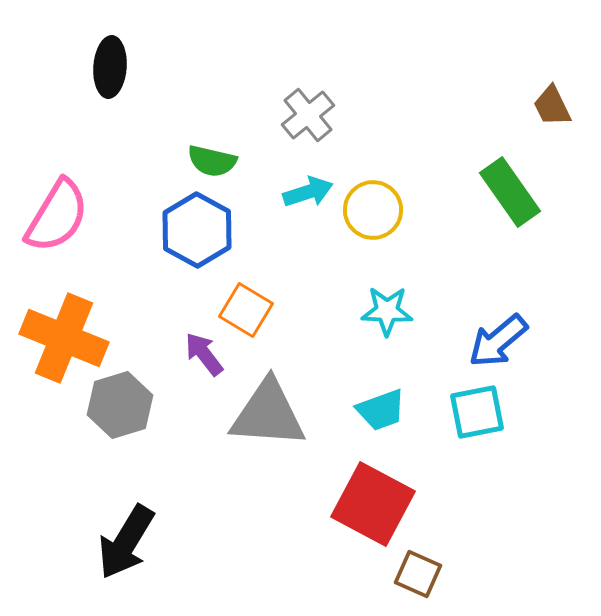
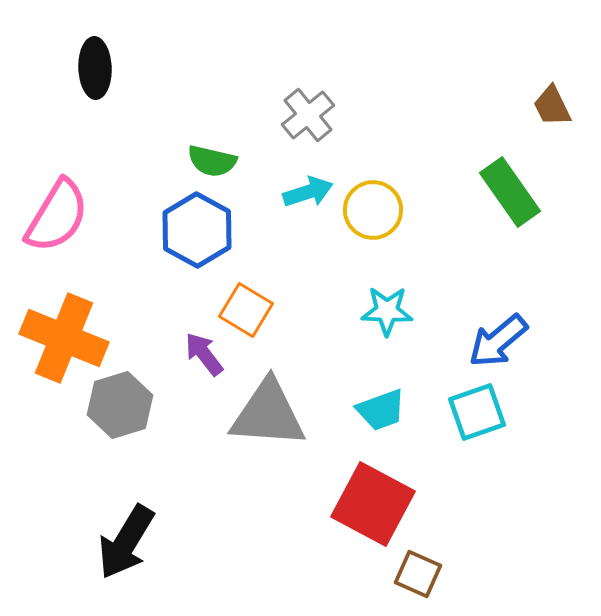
black ellipse: moved 15 px left, 1 px down; rotated 6 degrees counterclockwise
cyan square: rotated 8 degrees counterclockwise
